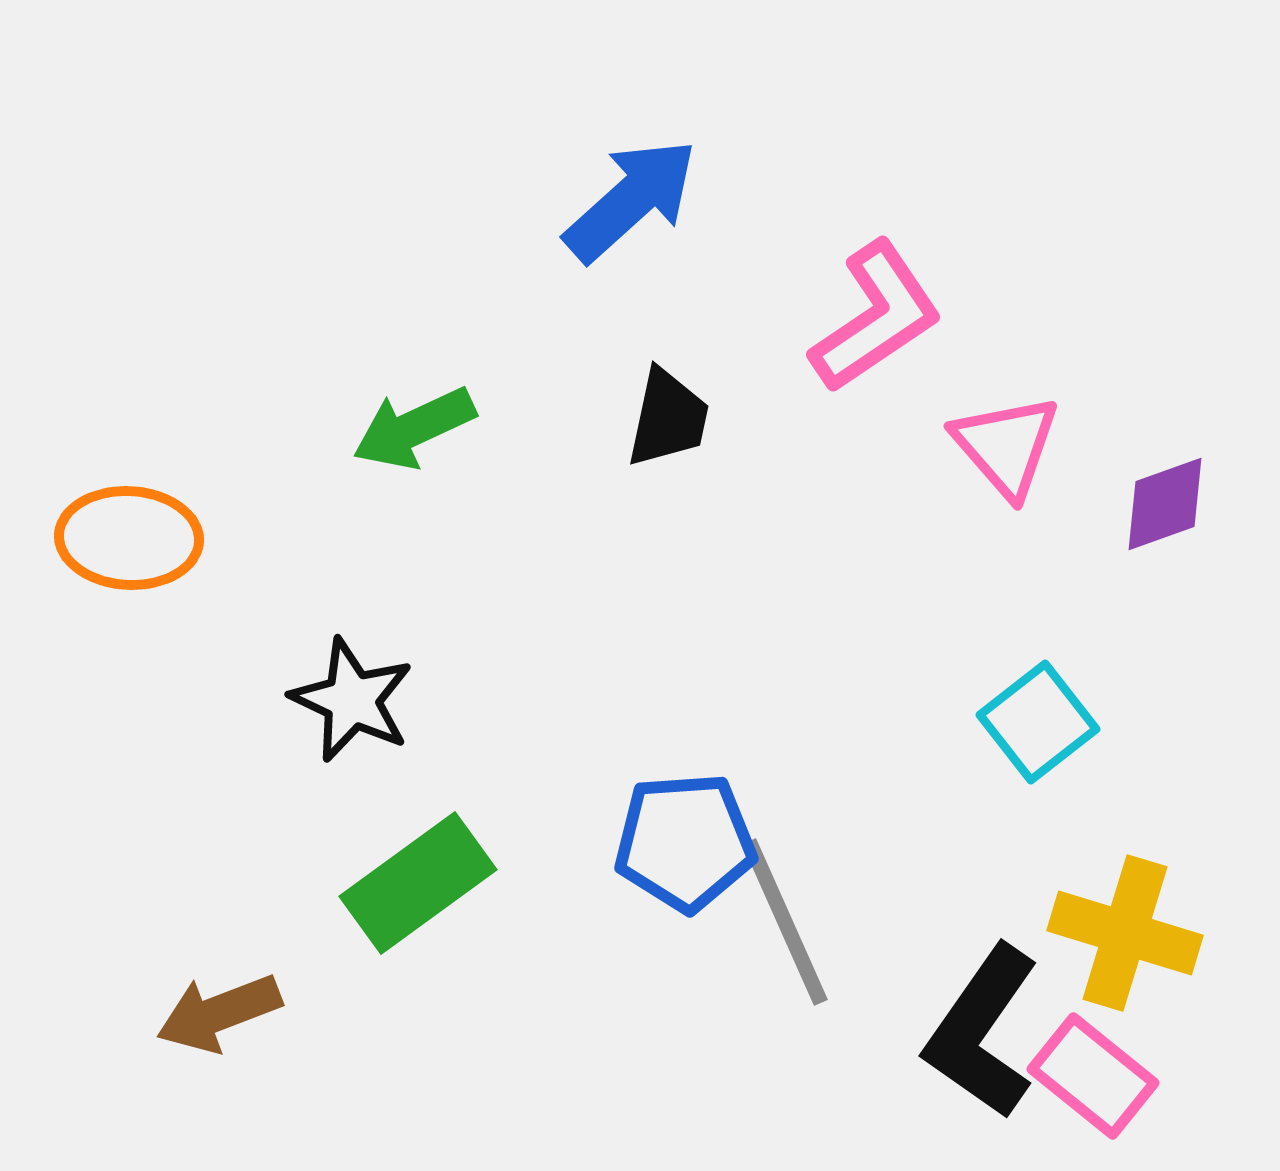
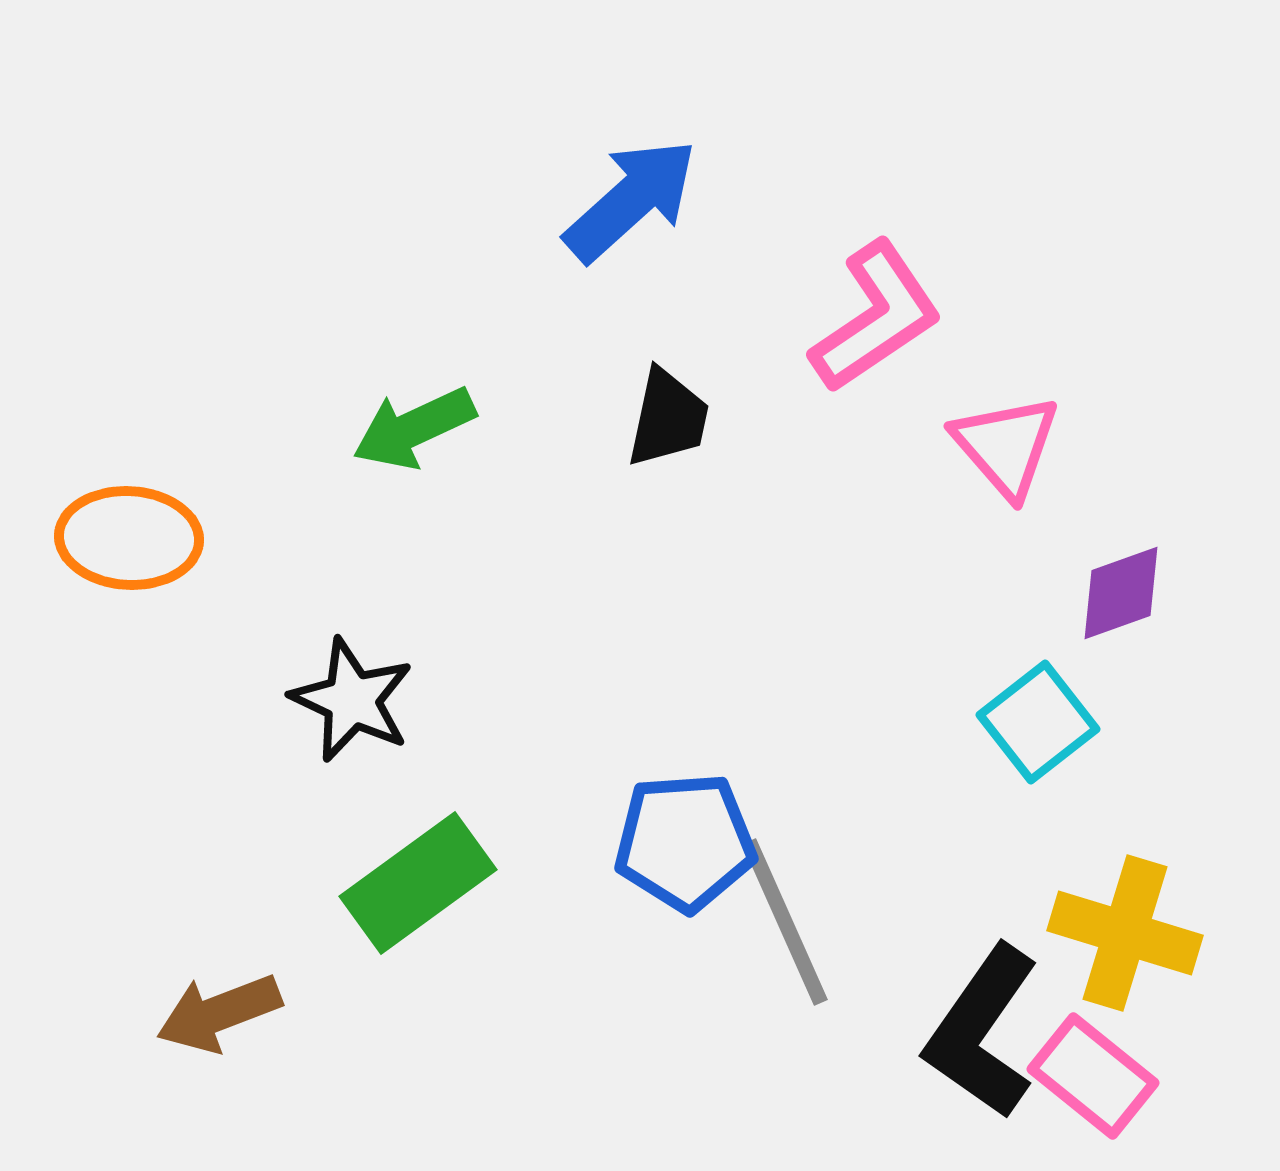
purple diamond: moved 44 px left, 89 px down
